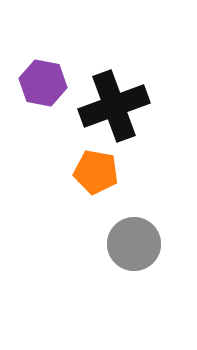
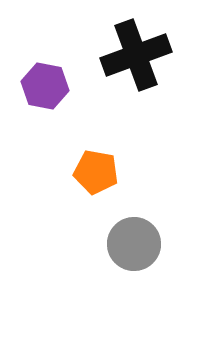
purple hexagon: moved 2 px right, 3 px down
black cross: moved 22 px right, 51 px up
